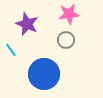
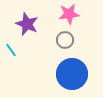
gray circle: moved 1 px left
blue circle: moved 28 px right
